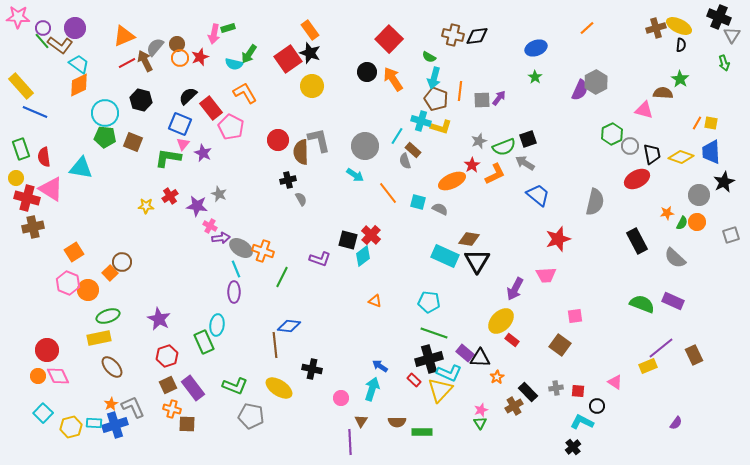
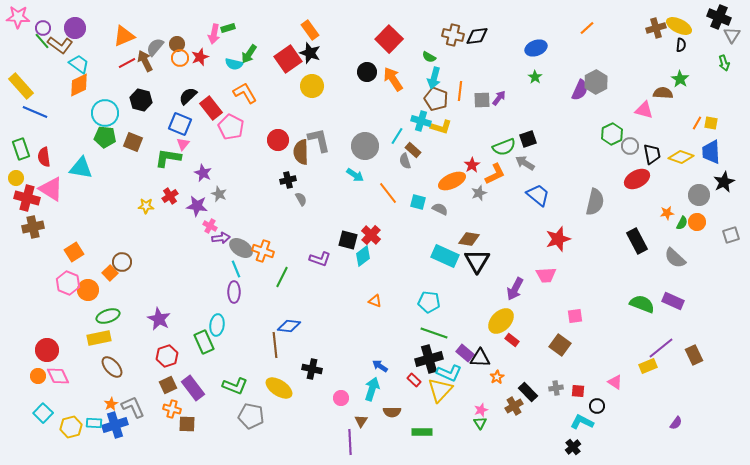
gray star at (479, 141): moved 52 px down
purple star at (203, 153): moved 20 px down
brown semicircle at (397, 422): moved 5 px left, 10 px up
